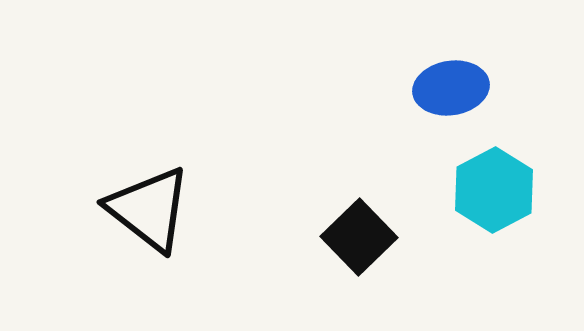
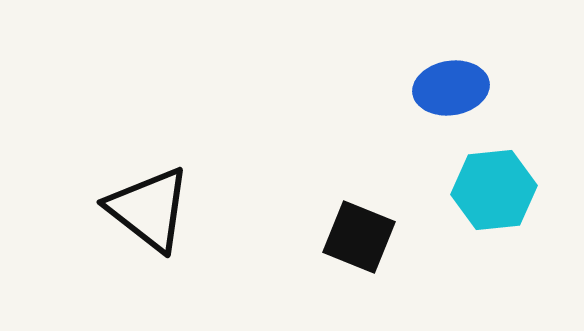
cyan hexagon: rotated 22 degrees clockwise
black square: rotated 24 degrees counterclockwise
